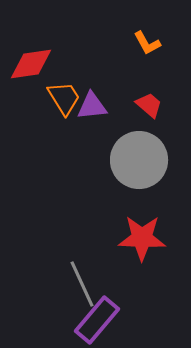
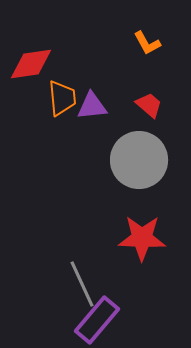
orange trapezoid: moved 2 px left; rotated 27 degrees clockwise
